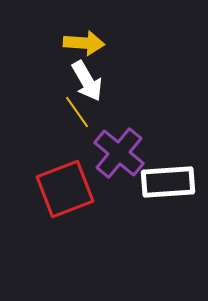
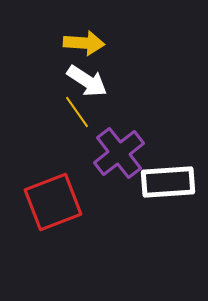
white arrow: rotated 27 degrees counterclockwise
purple cross: rotated 12 degrees clockwise
red square: moved 12 px left, 13 px down
